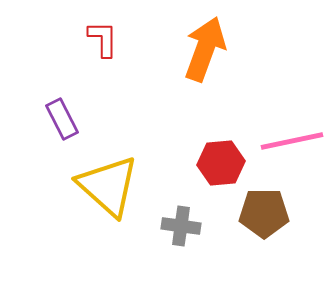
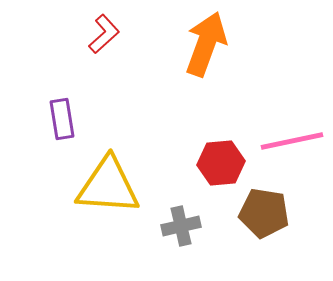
red L-shape: moved 1 px right, 5 px up; rotated 48 degrees clockwise
orange arrow: moved 1 px right, 5 px up
purple rectangle: rotated 18 degrees clockwise
yellow triangle: rotated 38 degrees counterclockwise
brown pentagon: rotated 9 degrees clockwise
gray cross: rotated 21 degrees counterclockwise
